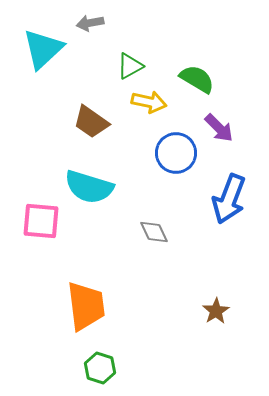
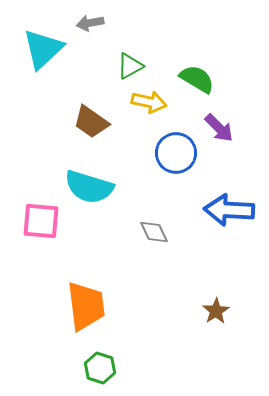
blue arrow: moved 11 px down; rotated 72 degrees clockwise
